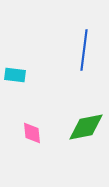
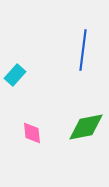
blue line: moved 1 px left
cyan rectangle: rotated 55 degrees counterclockwise
